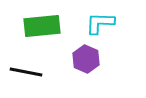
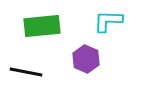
cyan L-shape: moved 8 px right, 2 px up
